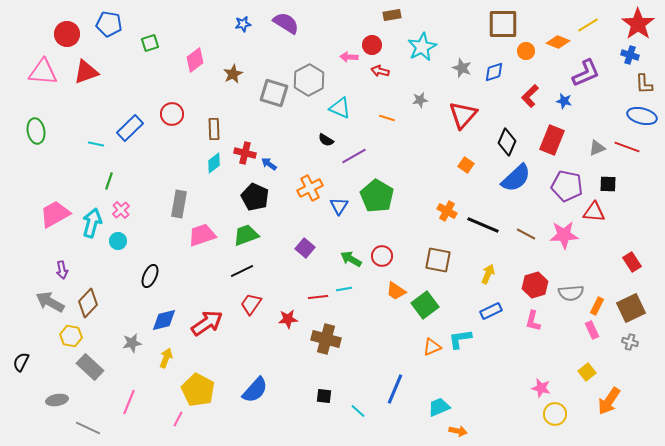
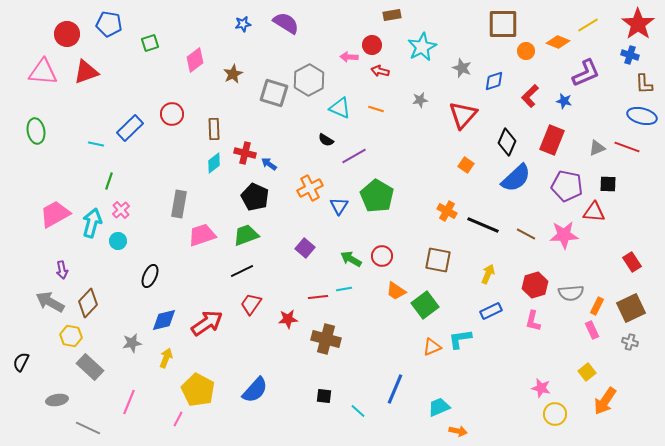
blue diamond at (494, 72): moved 9 px down
orange line at (387, 118): moved 11 px left, 9 px up
orange arrow at (609, 401): moved 4 px left
